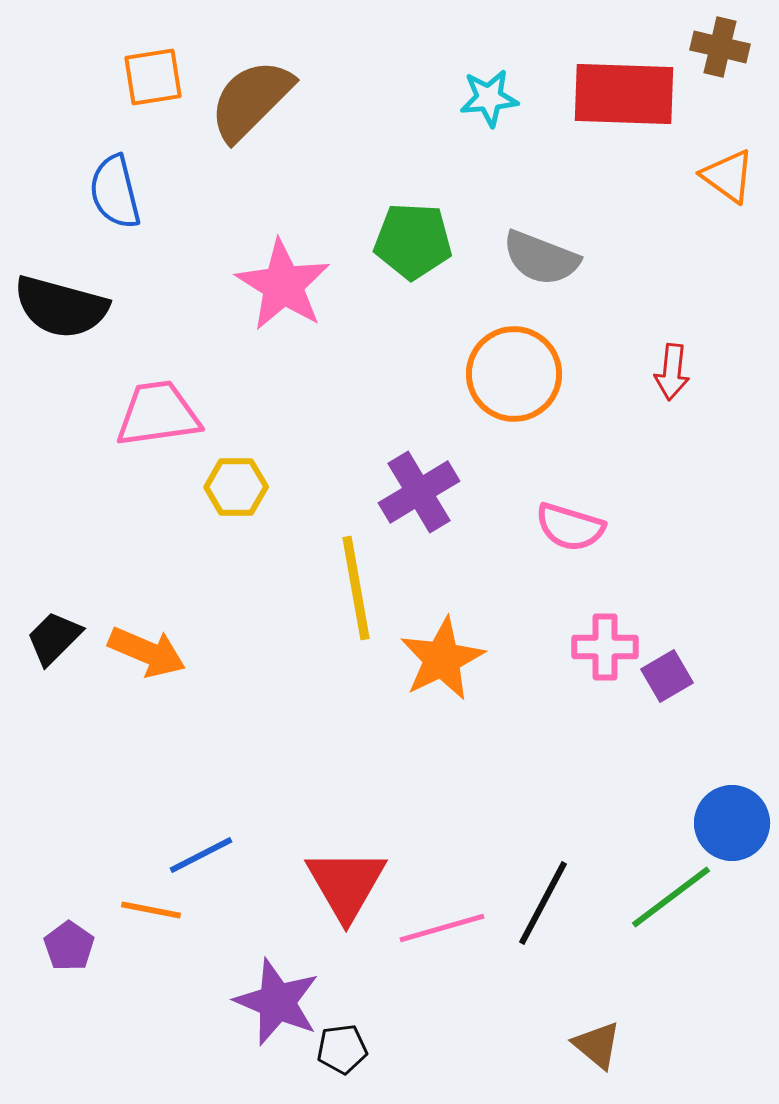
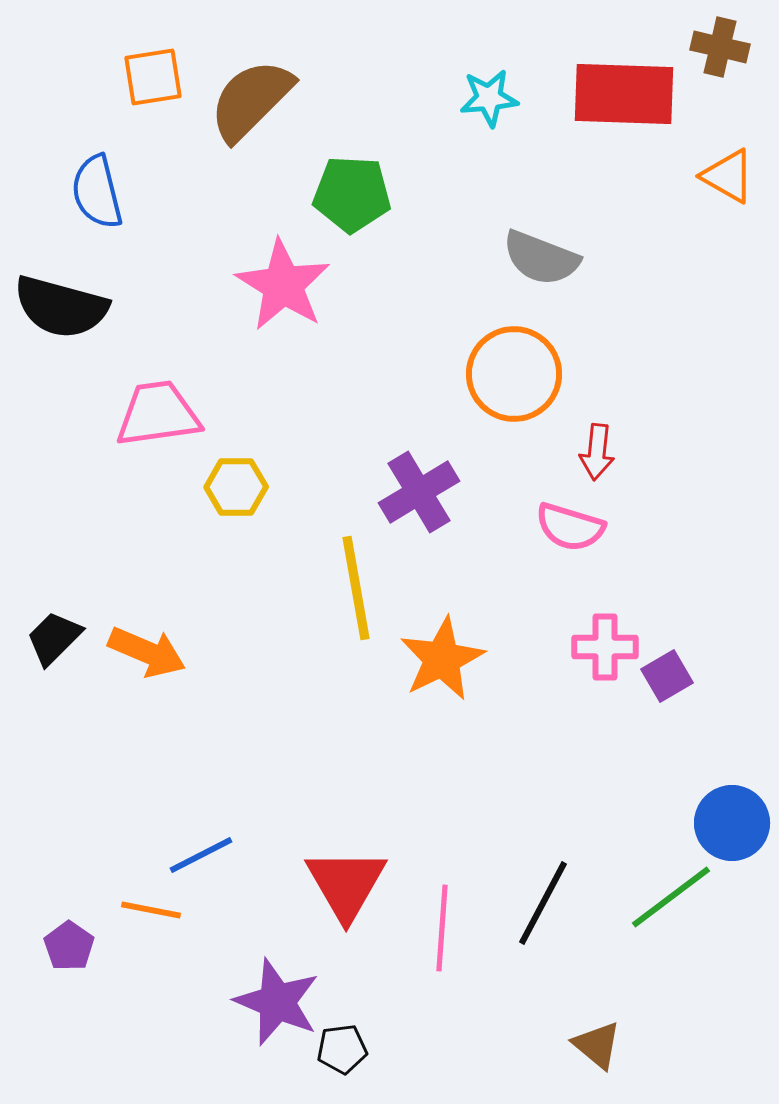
orange triangle: rotated 6 degrees counterclockwise
blue semicircle: moved 18 px left
green pentagon: moved 61 px left, 47 px up
red arrow: moved 75 px left, 80 px down
pink line: rotated 70 degrees counterclockwise
